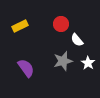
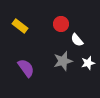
yellow rectangle: rotated 63 degrees clockwise
white star: rotated 24 degrees clockwise
